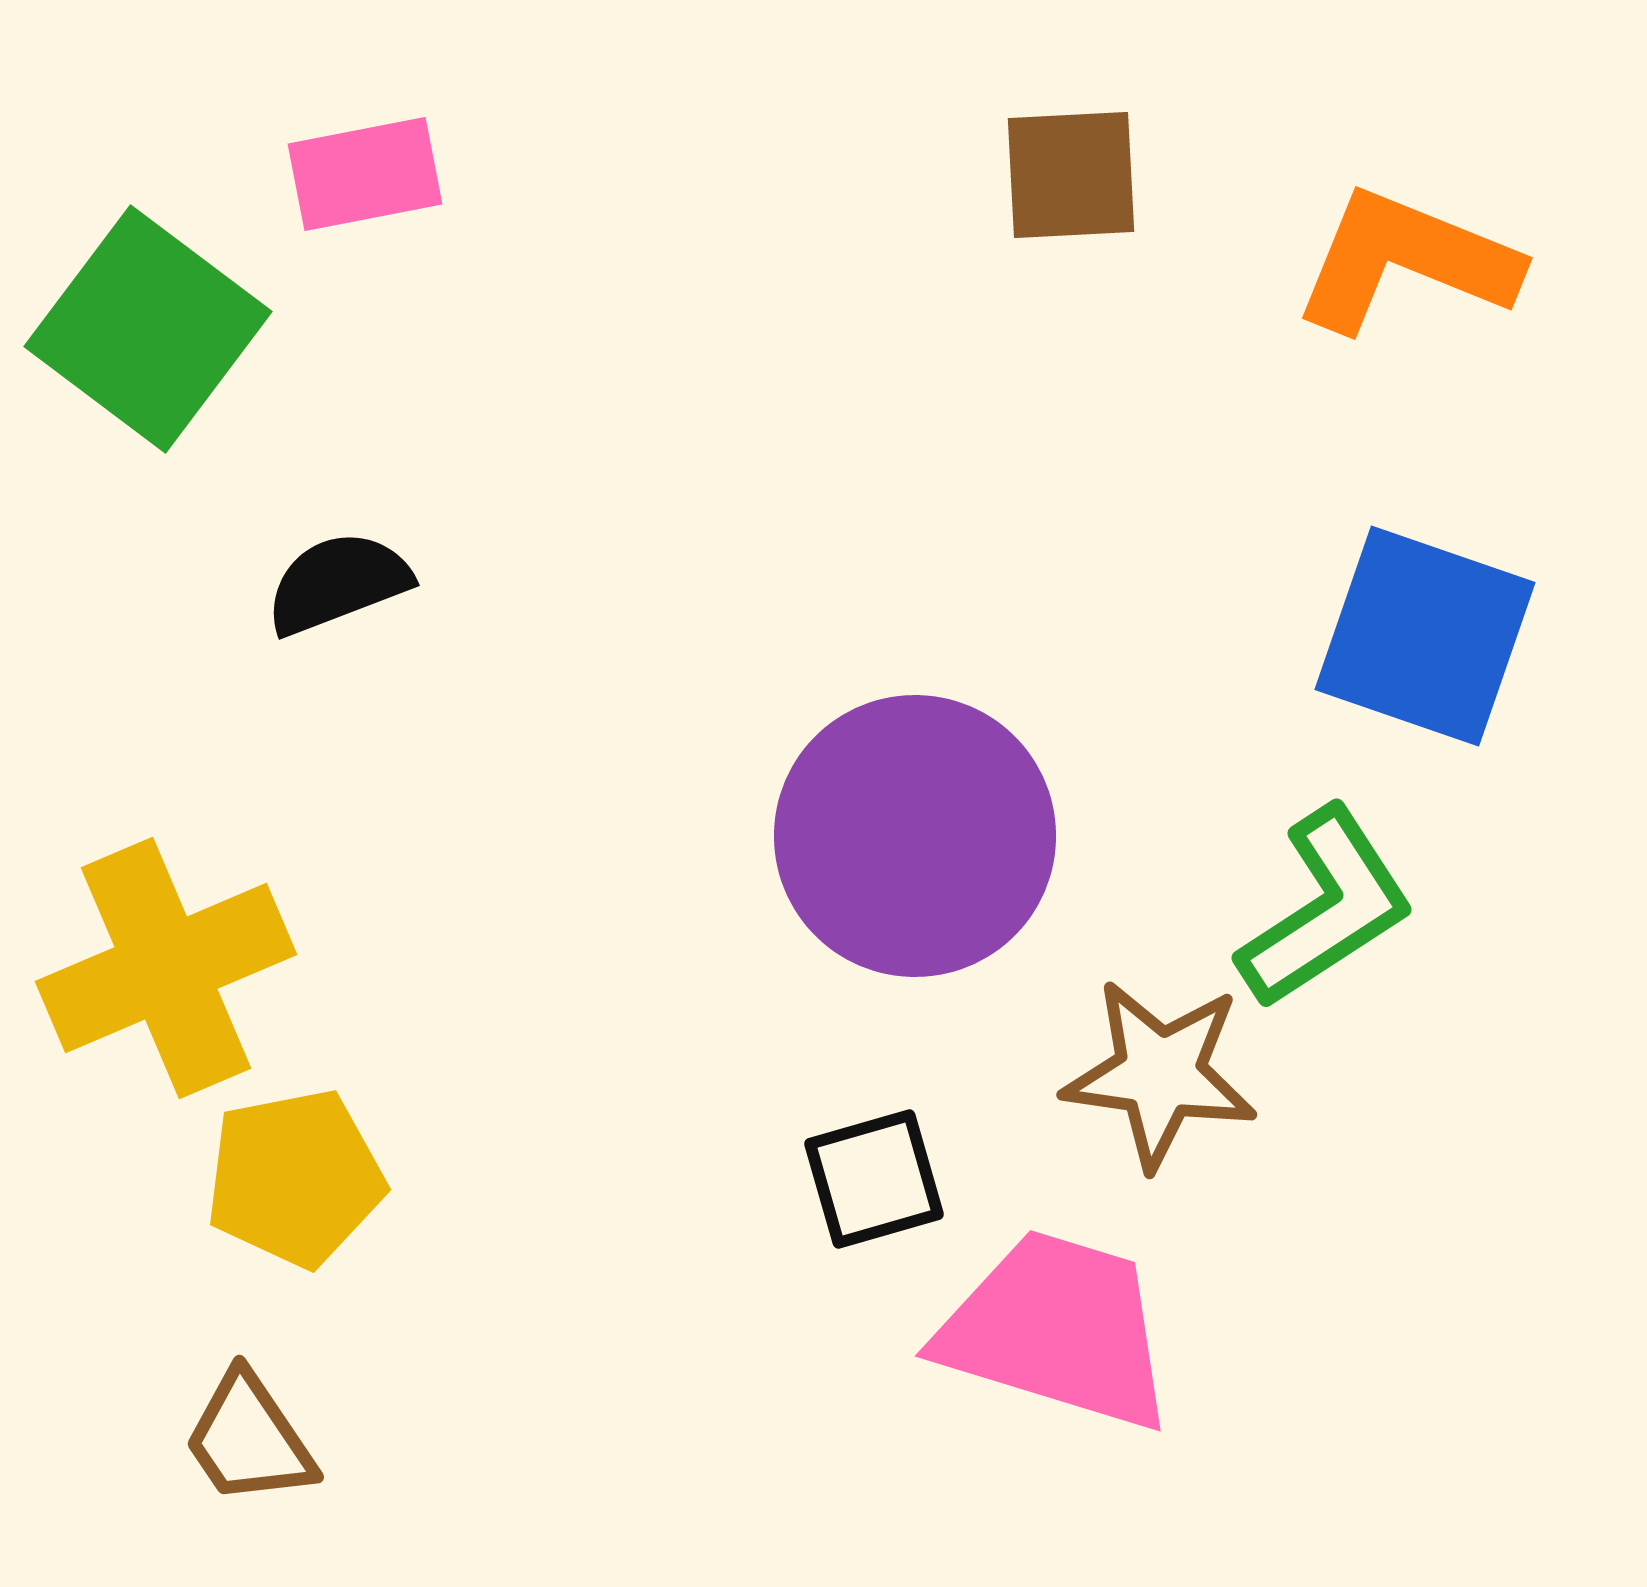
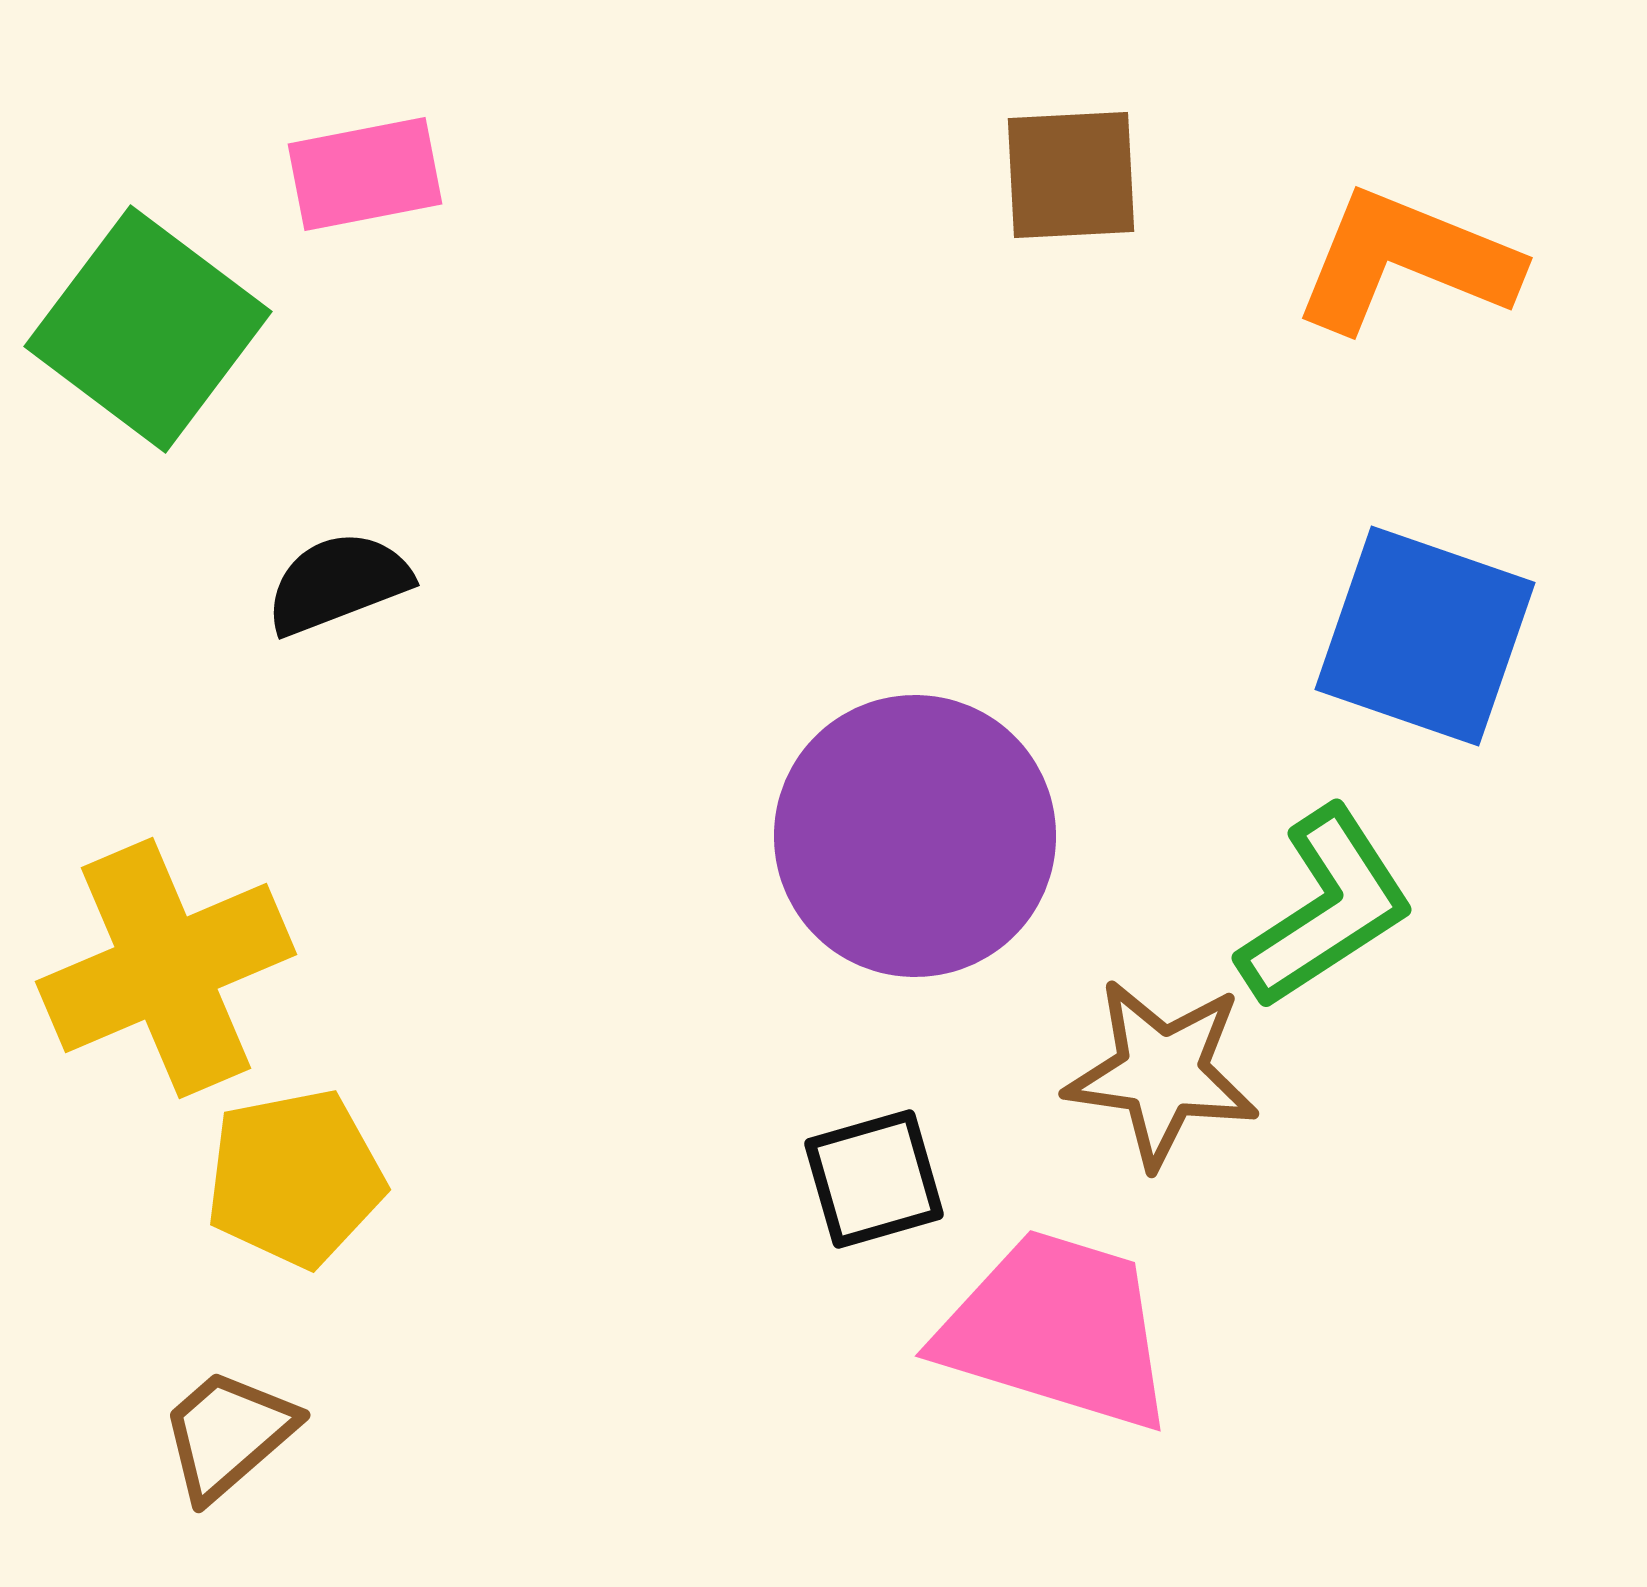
brown star: moved 2 px right, 1 px up
brown trapezoid: moved 21 px left, 5 px up; rotated 83 degrees clockwise
